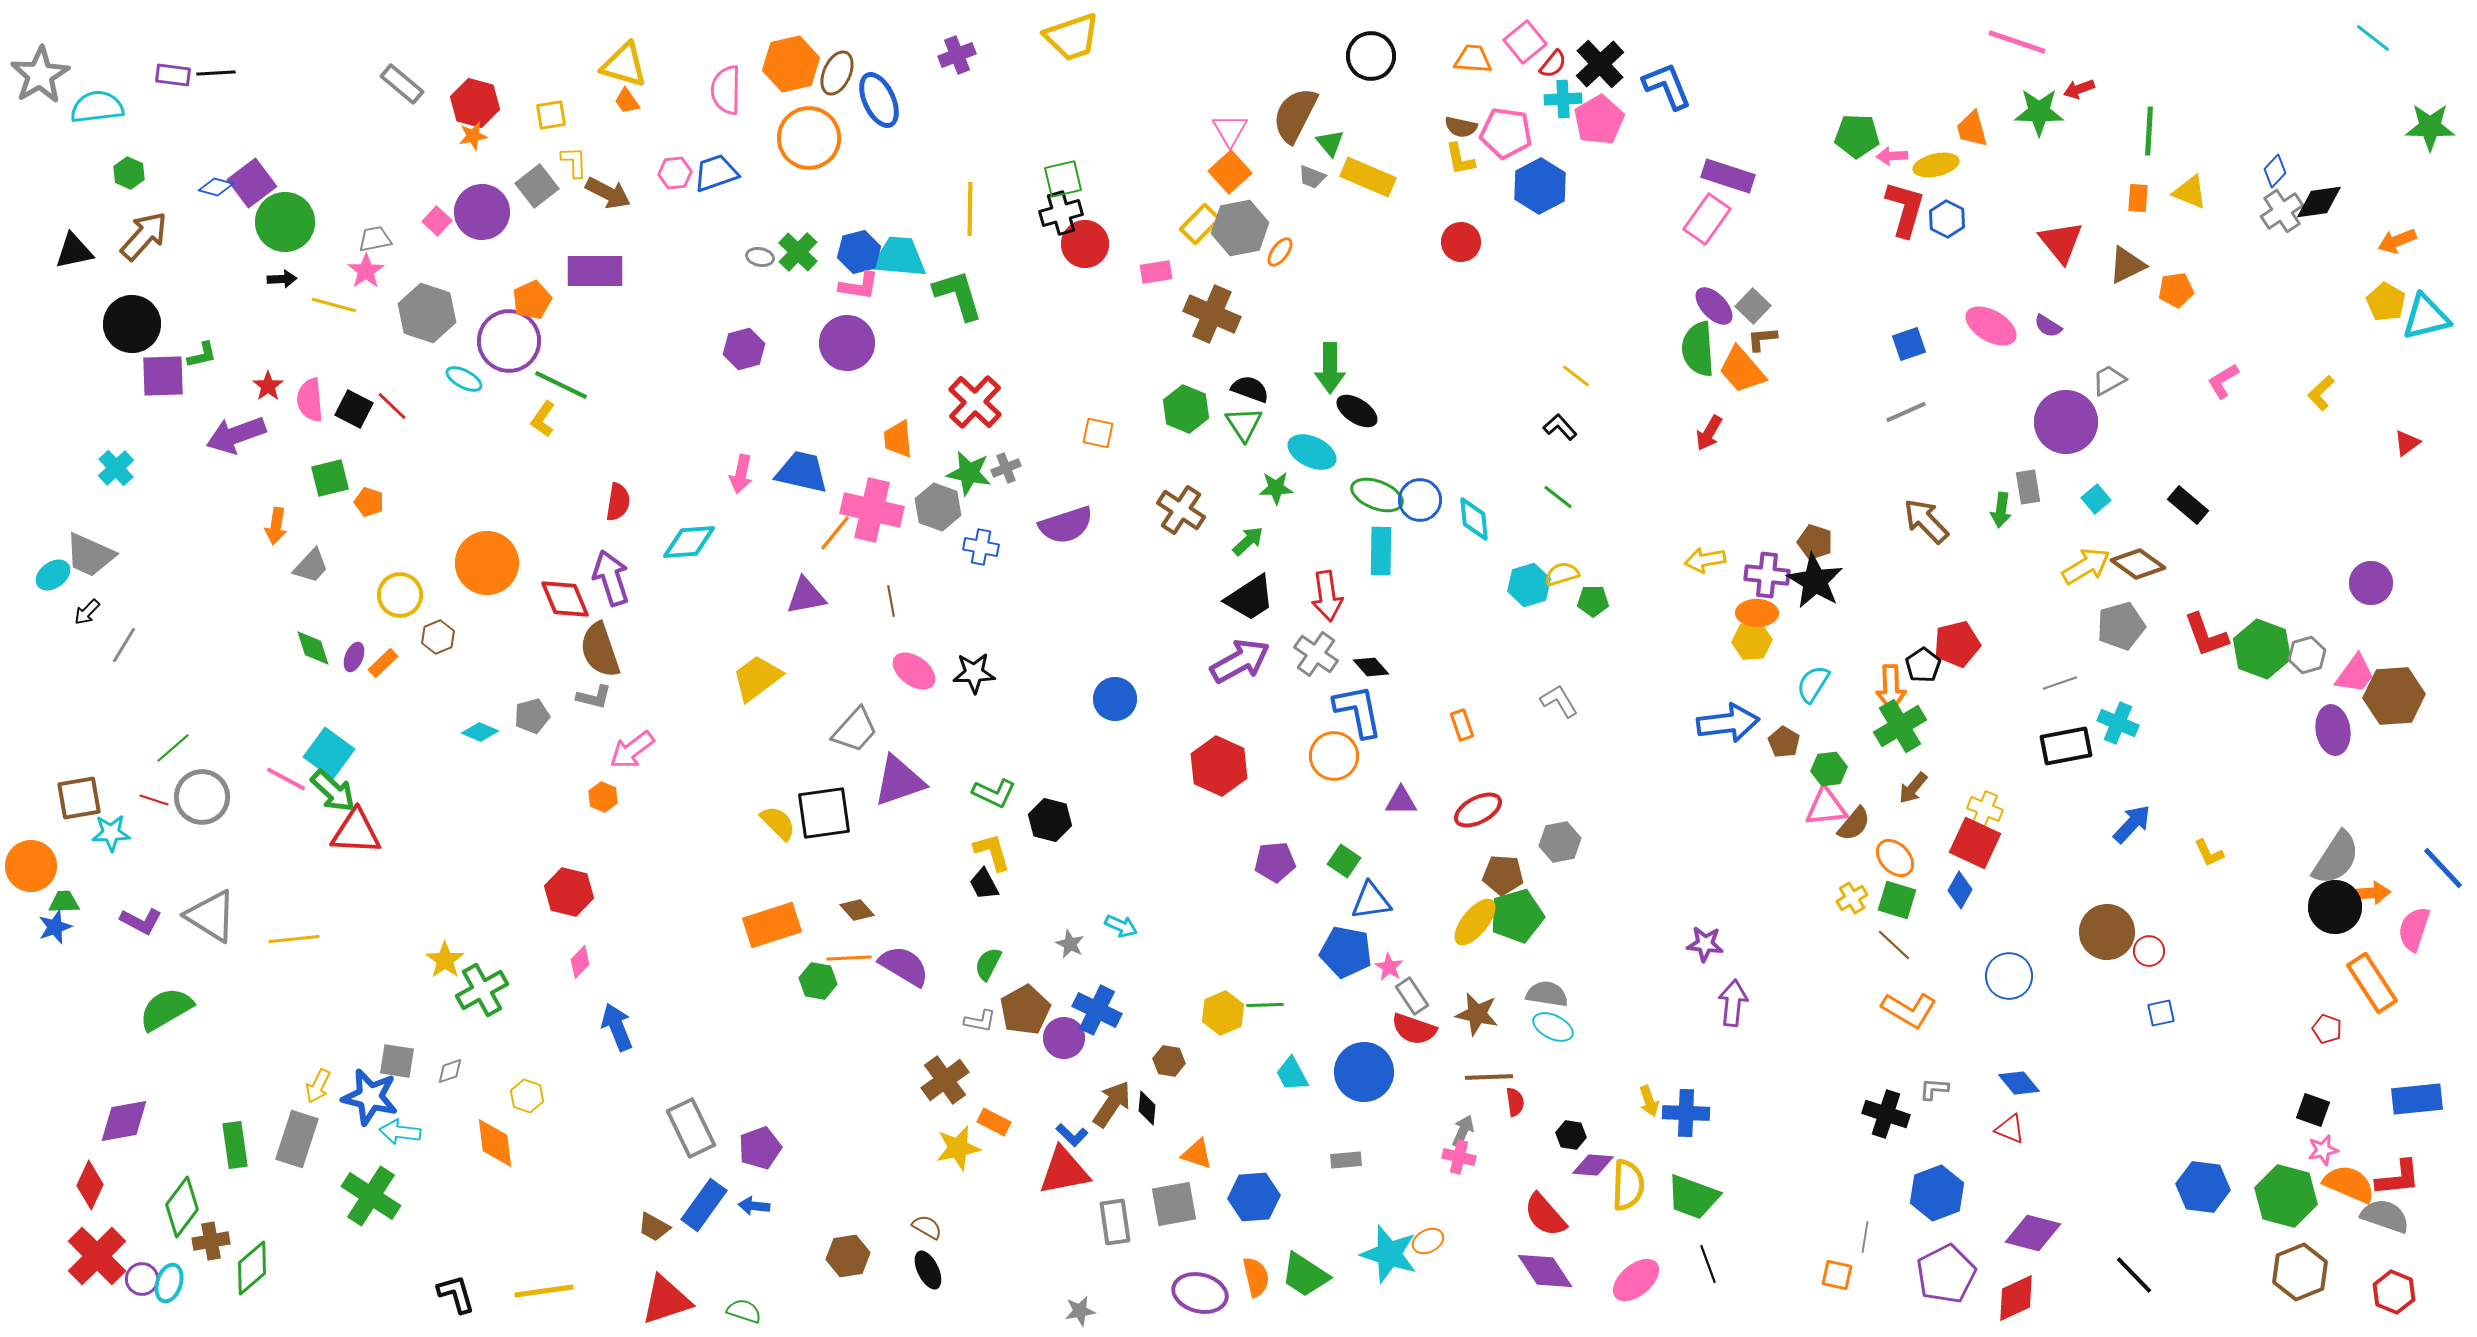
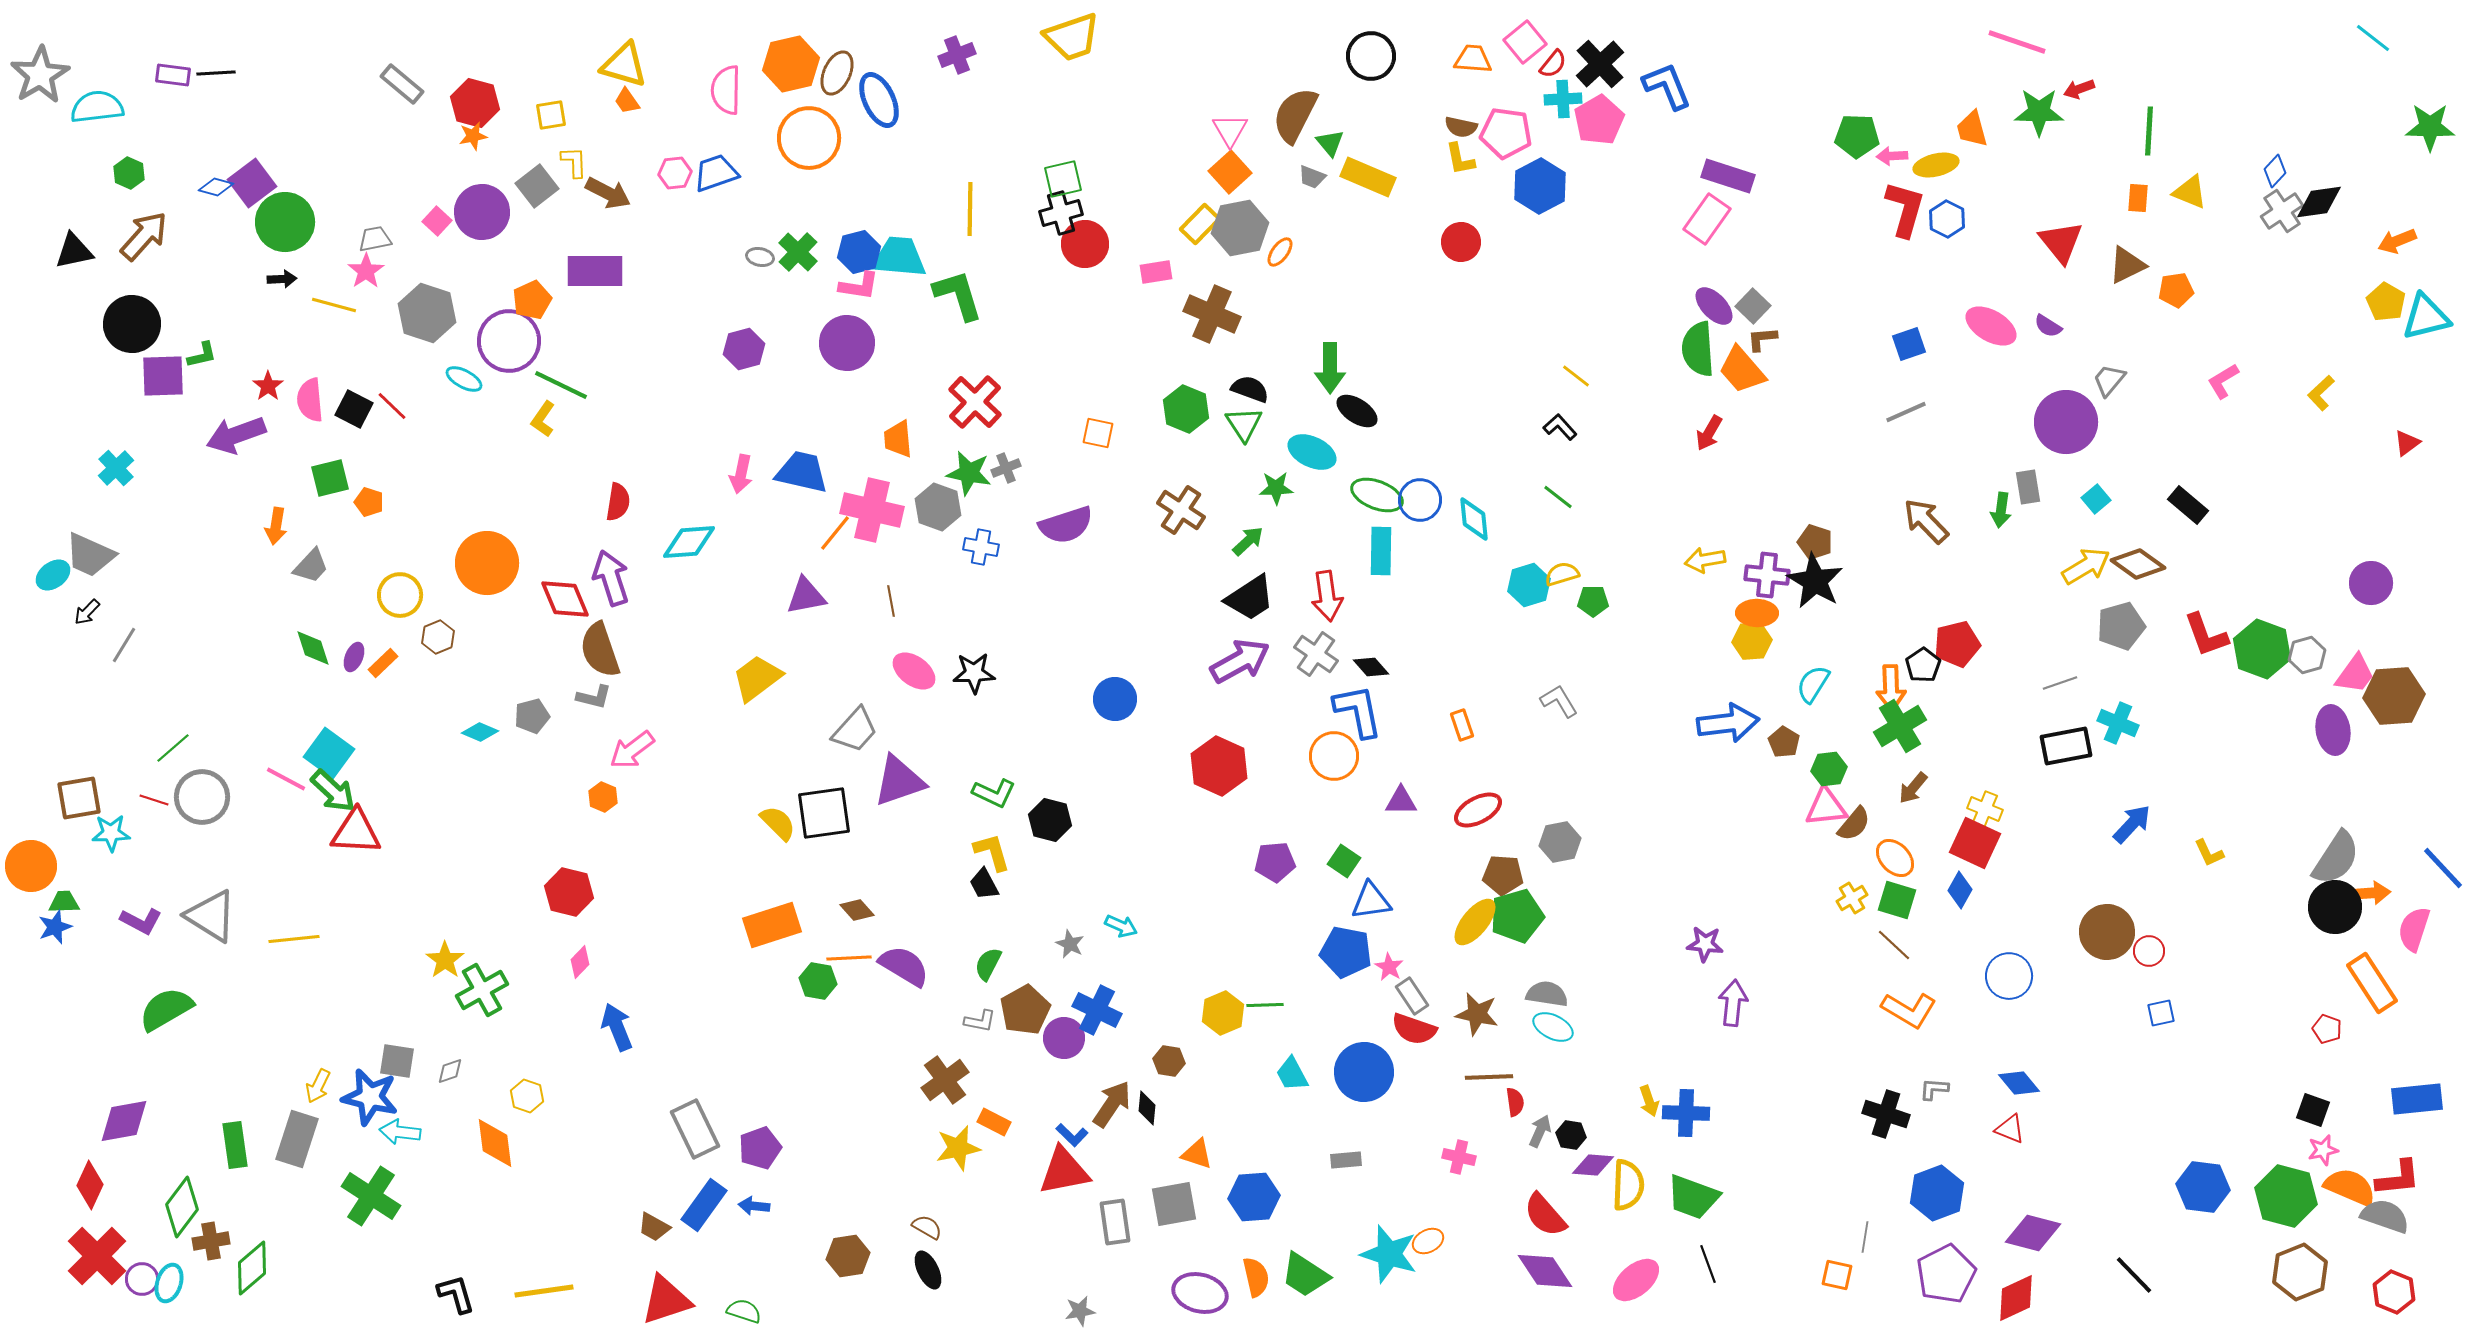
gray trapezoid at (2109, 380): rotated 21 degrees counterclockwise
gray rectangle at (691, 1128): moved 4 px right, 1 px down
gray arrow at (1463, 1131): moved 77 px right
orange semicircle at (2349, 1184): moved 1 px right, 3 px down
